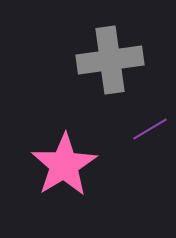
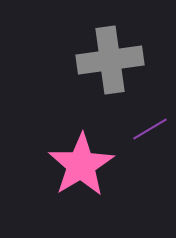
pink star: moved 17 px right
